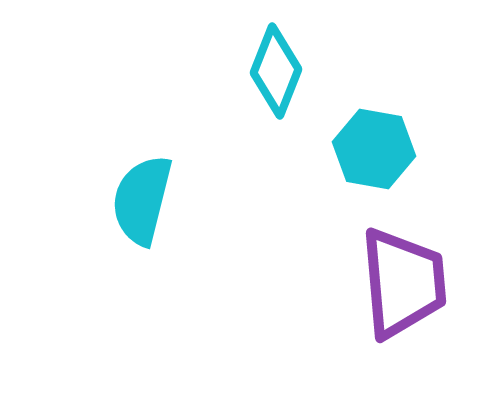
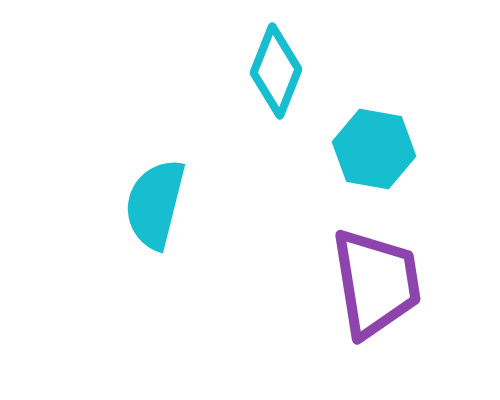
cyan semicircle: moved 13 px right, 4 px down
purple trapezoid: moved 27 px left; rotated 4 degrees counterclockwise
